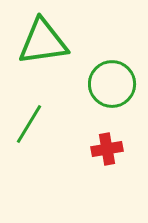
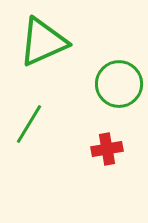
green triangle: rotated 16 degrees counterclockwise
green circle: moved 7 px right
